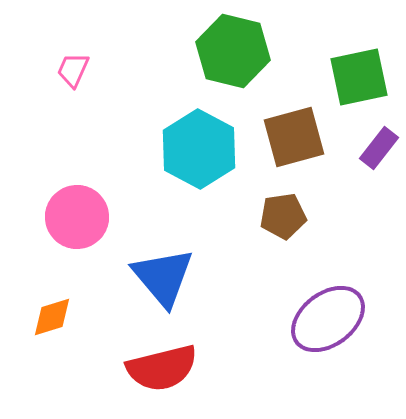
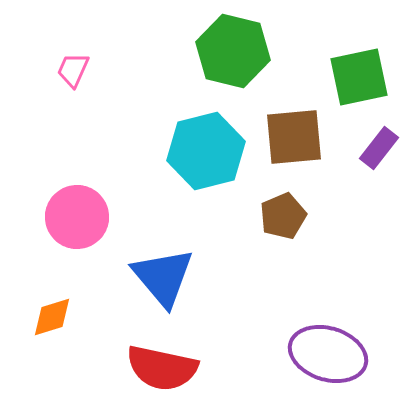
brown square: rotated 10 degrees clockwise
cyan hexagon: moved 7 px right, 2 px down; rotated 18 degrees clockwise
brown pentagon: rotated 15 degrees counterclockwise
purple ellipse: moved 35 px down; rotated 54 degrees clockwise
red semicircle: rotated 26 degrees clockwise
